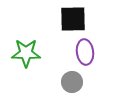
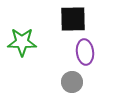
green star: moved 4 px left, 11 px up
